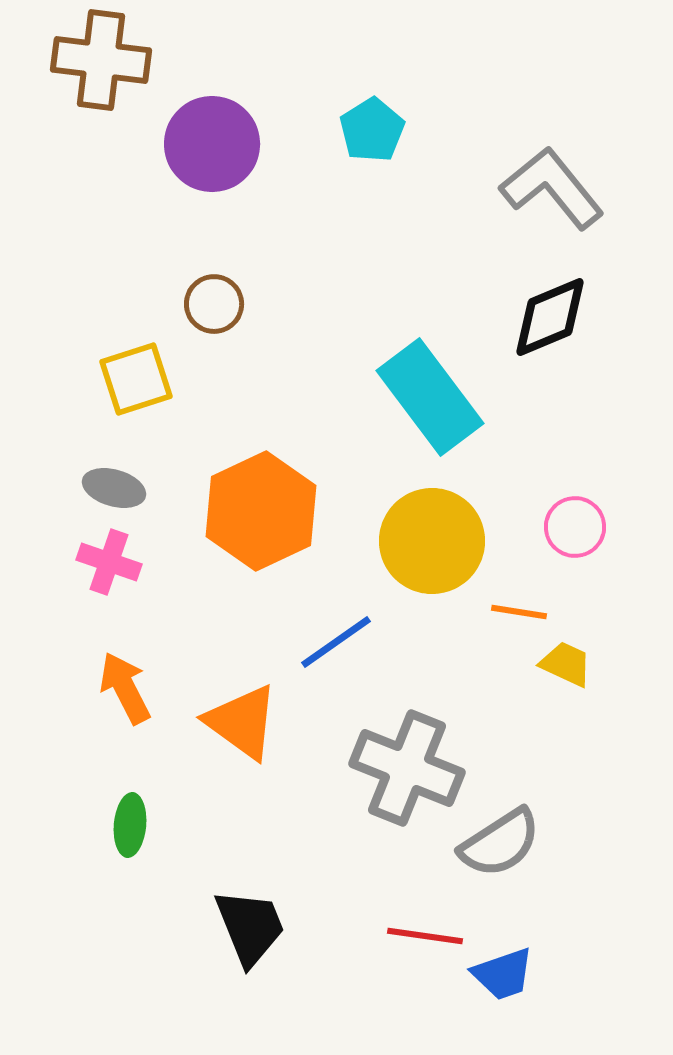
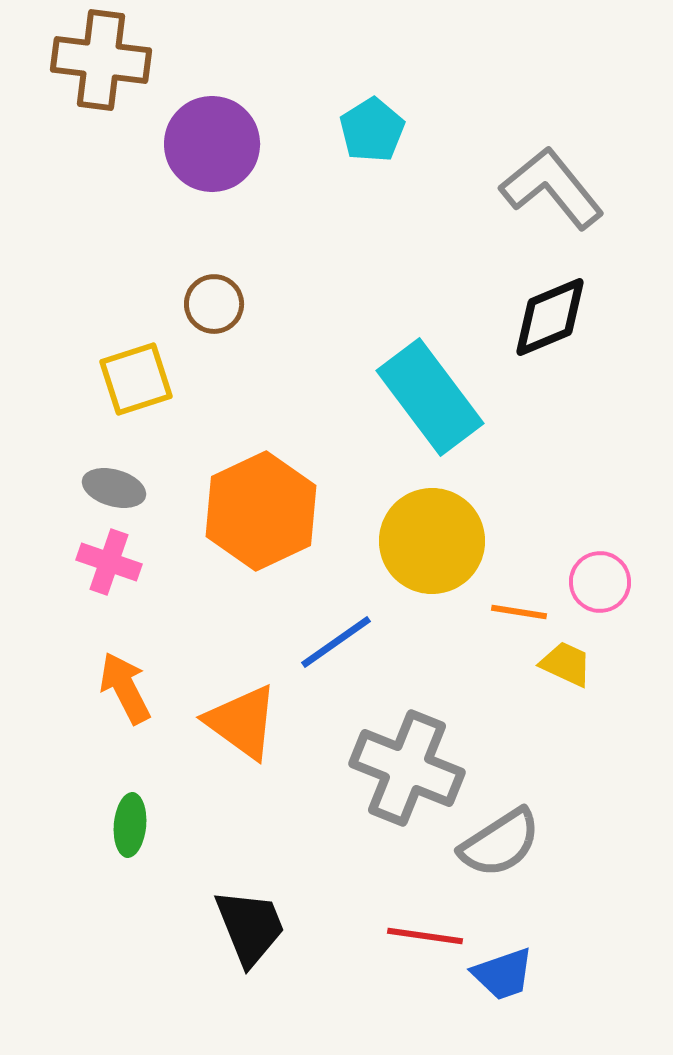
pink circle: moved 25 px right, 55 px down
